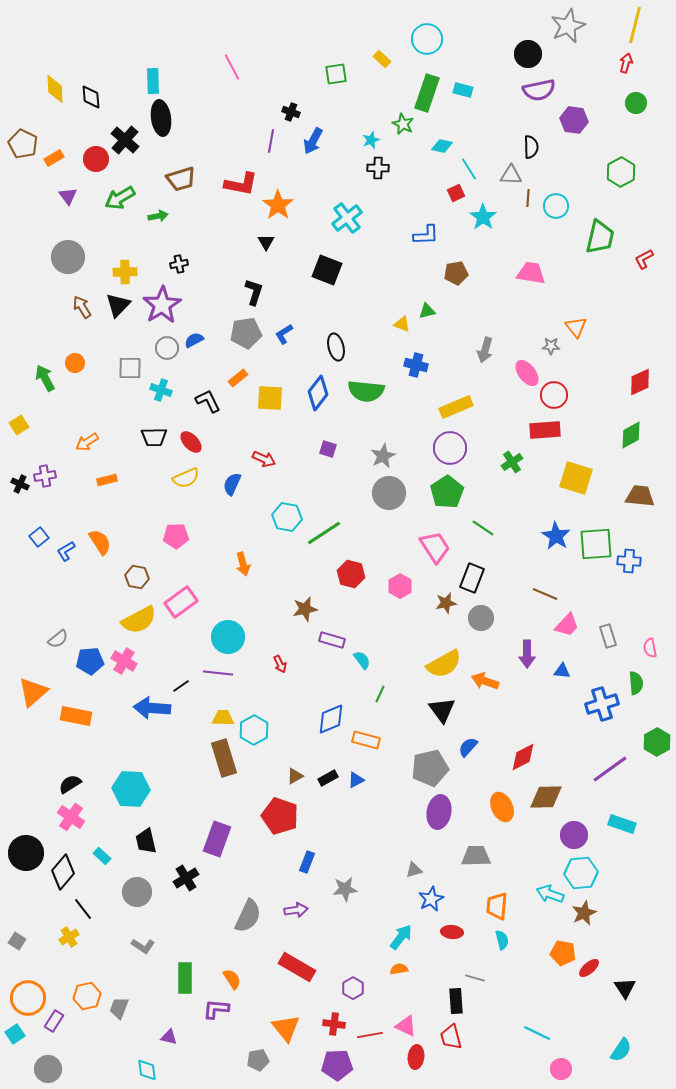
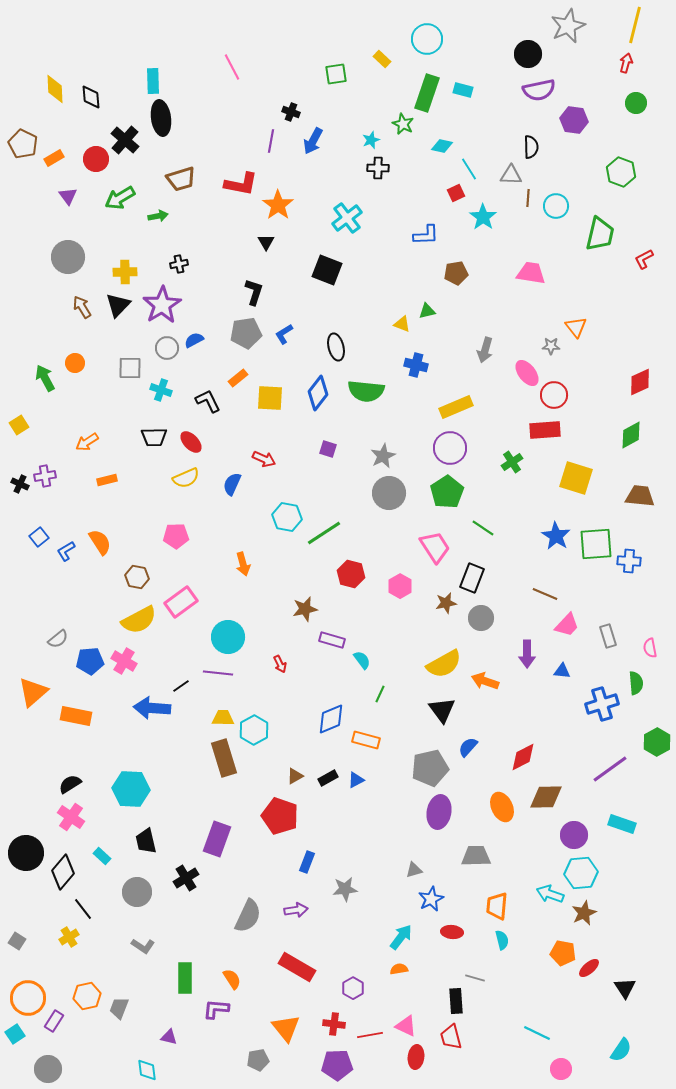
green hexagon at (621, 172): rotated 12 degrees counterclockwise
green trapezoid at (600, 237): moved 3 px up
